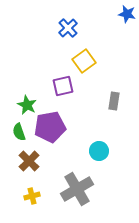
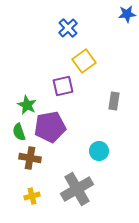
blue star: rotated 18 degrees counterclockwise
brown cross: moved 1 px right, 3 px up; rotated 35 degrees counterclockwise
